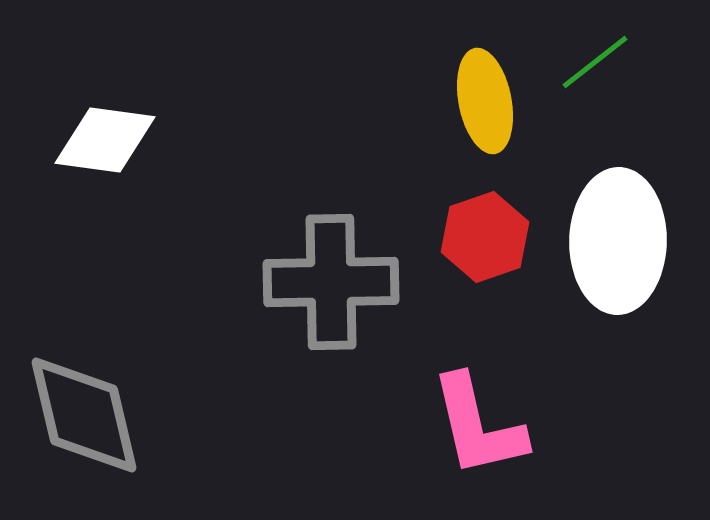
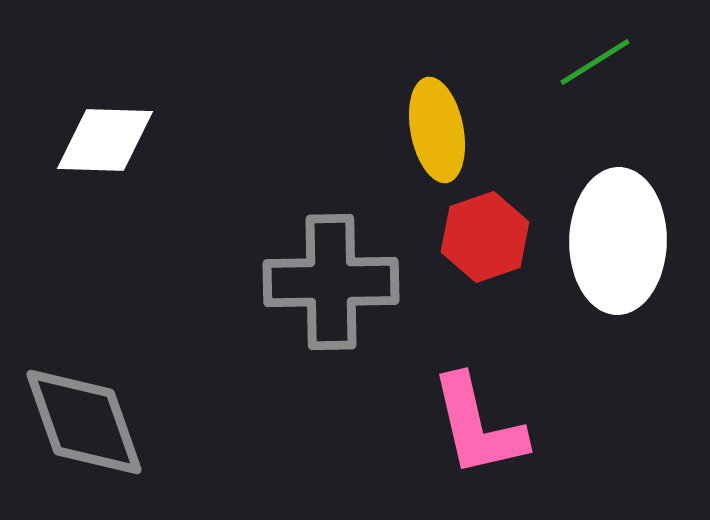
green line: rotated 6 degrees clockwise
yellow ellipse: moved 48 px left, 29 px down
white diamond: rotated 6 degrees counterclockwise
gray diamond: moved 7 px down; rotated 6 degrees counterclockwise
